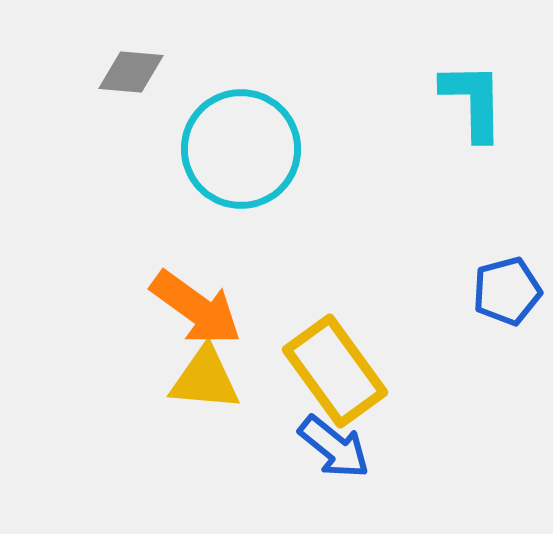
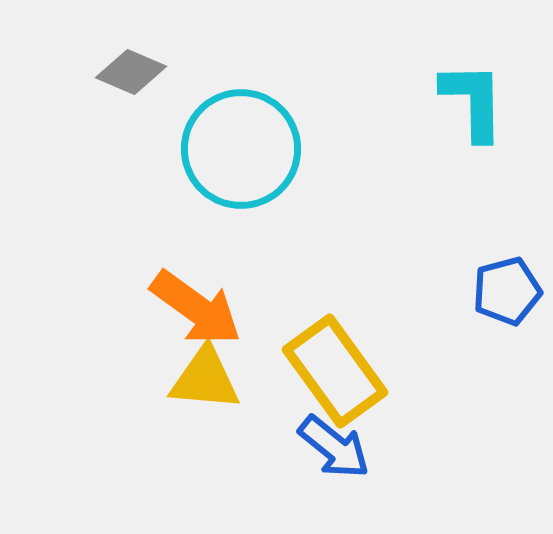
gray diamond: rotated 18 degrees clockwise
